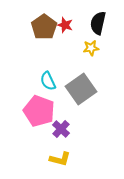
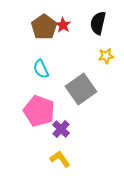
red star: moved 2 px left; rotated 14 degrees clockwise
yellow star: moved 15 px right, 8 px down
cyan semicircle: moved 7 px left, 12 px up
yellow L-shape: rotated 140 degrees counterclockwise
